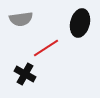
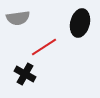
gray semicircle: moved 3 px left, 1 px up
red line: moved 2 px left, 1 px up
